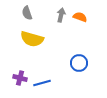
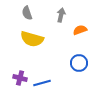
orange semicircle: moved 13 px down; rotated 40 degrees counterclockwise
